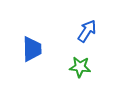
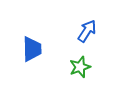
green star: rotated 25 degrees counterclockwise
